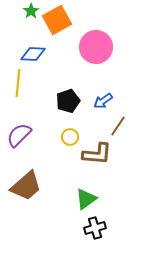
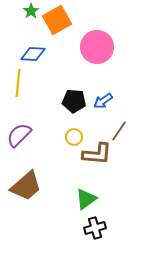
pink circle: moved 1 px right
black pentagon: moved 6 px right; rotated 25 degrees clockwise
brown line: moved 1 px right, 5 px down
yellow circle: moved 4 px right
